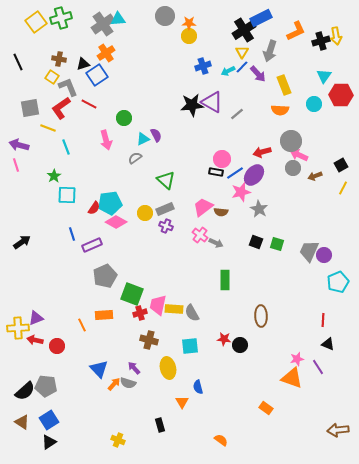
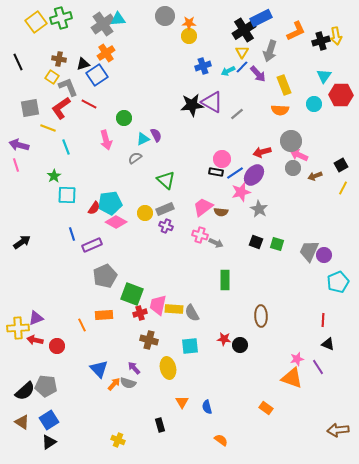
pink cross at (200, 235): rotated 21 degrees counterclockwise
blue semicircle at (198, 387): moved 9 px right, 20 px down
